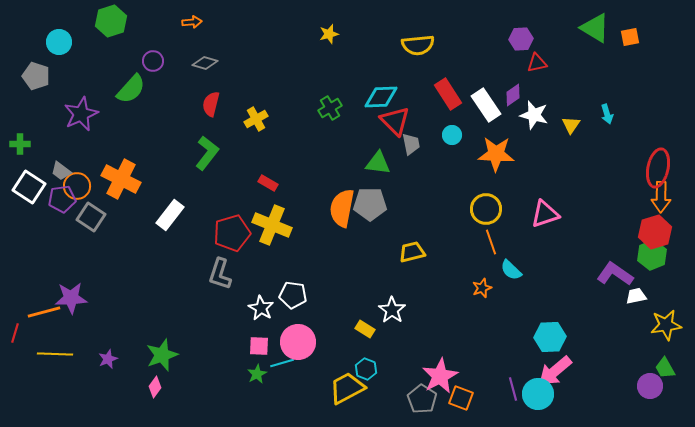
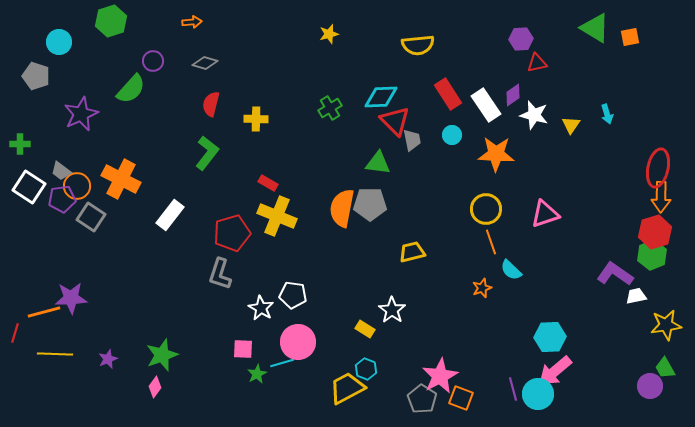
yellow cross at (256, 119): rotated 30 degrees clockwise
gray trapezoid at (411, 144): moved 1 px right, 4 px up
yellow cross at (272, 225): moved 5 px right, 9 px up
pink square at (259, 346): moved 16 px left, 3 px down
